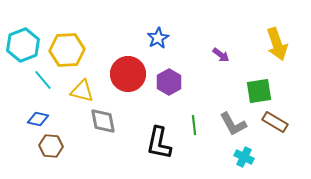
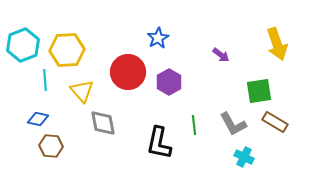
red circle: moved 2 px up
cyan line: moved 2 px right; rotated 35 degrees clockwise
yellow triangle: rotated 35 degrees clockwise
gray diamond: moved 2 px down
